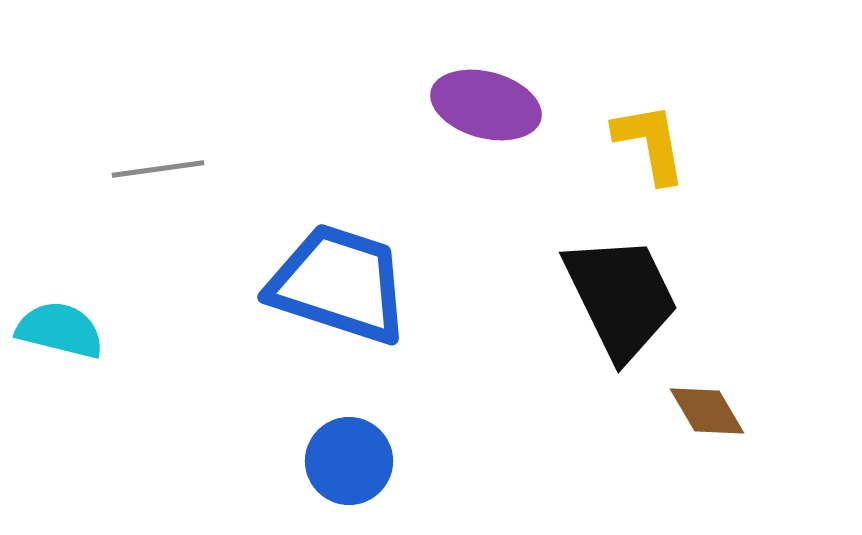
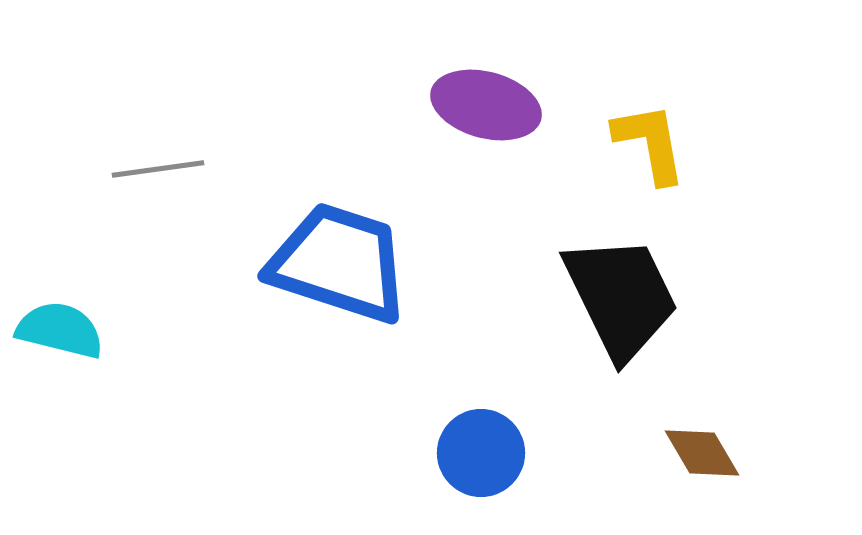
blue trapezoid: moved 21 px up
brown diamond: moved 5 px left, 42 px down
blue circle: moved 132 px right, 8 px up
